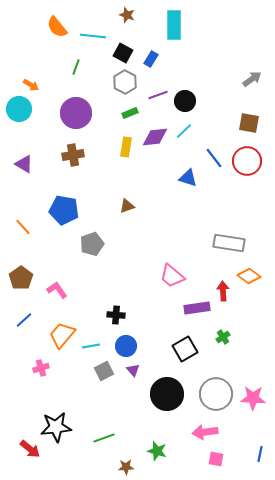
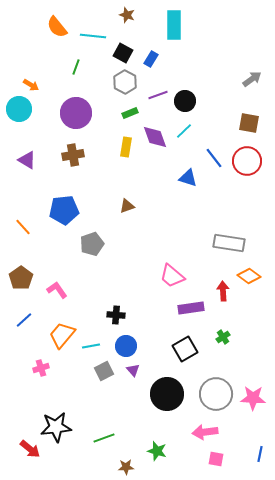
purple diamond at (155, 137): rotated 76 degrees clockwise
purple triangle at (24, 164): moved 3 px right, 4 px up
blue pentagon at (64, 210): rotated 16 degrees counterclockwise
purple rectangle at (197, 308): moved 6 px left
